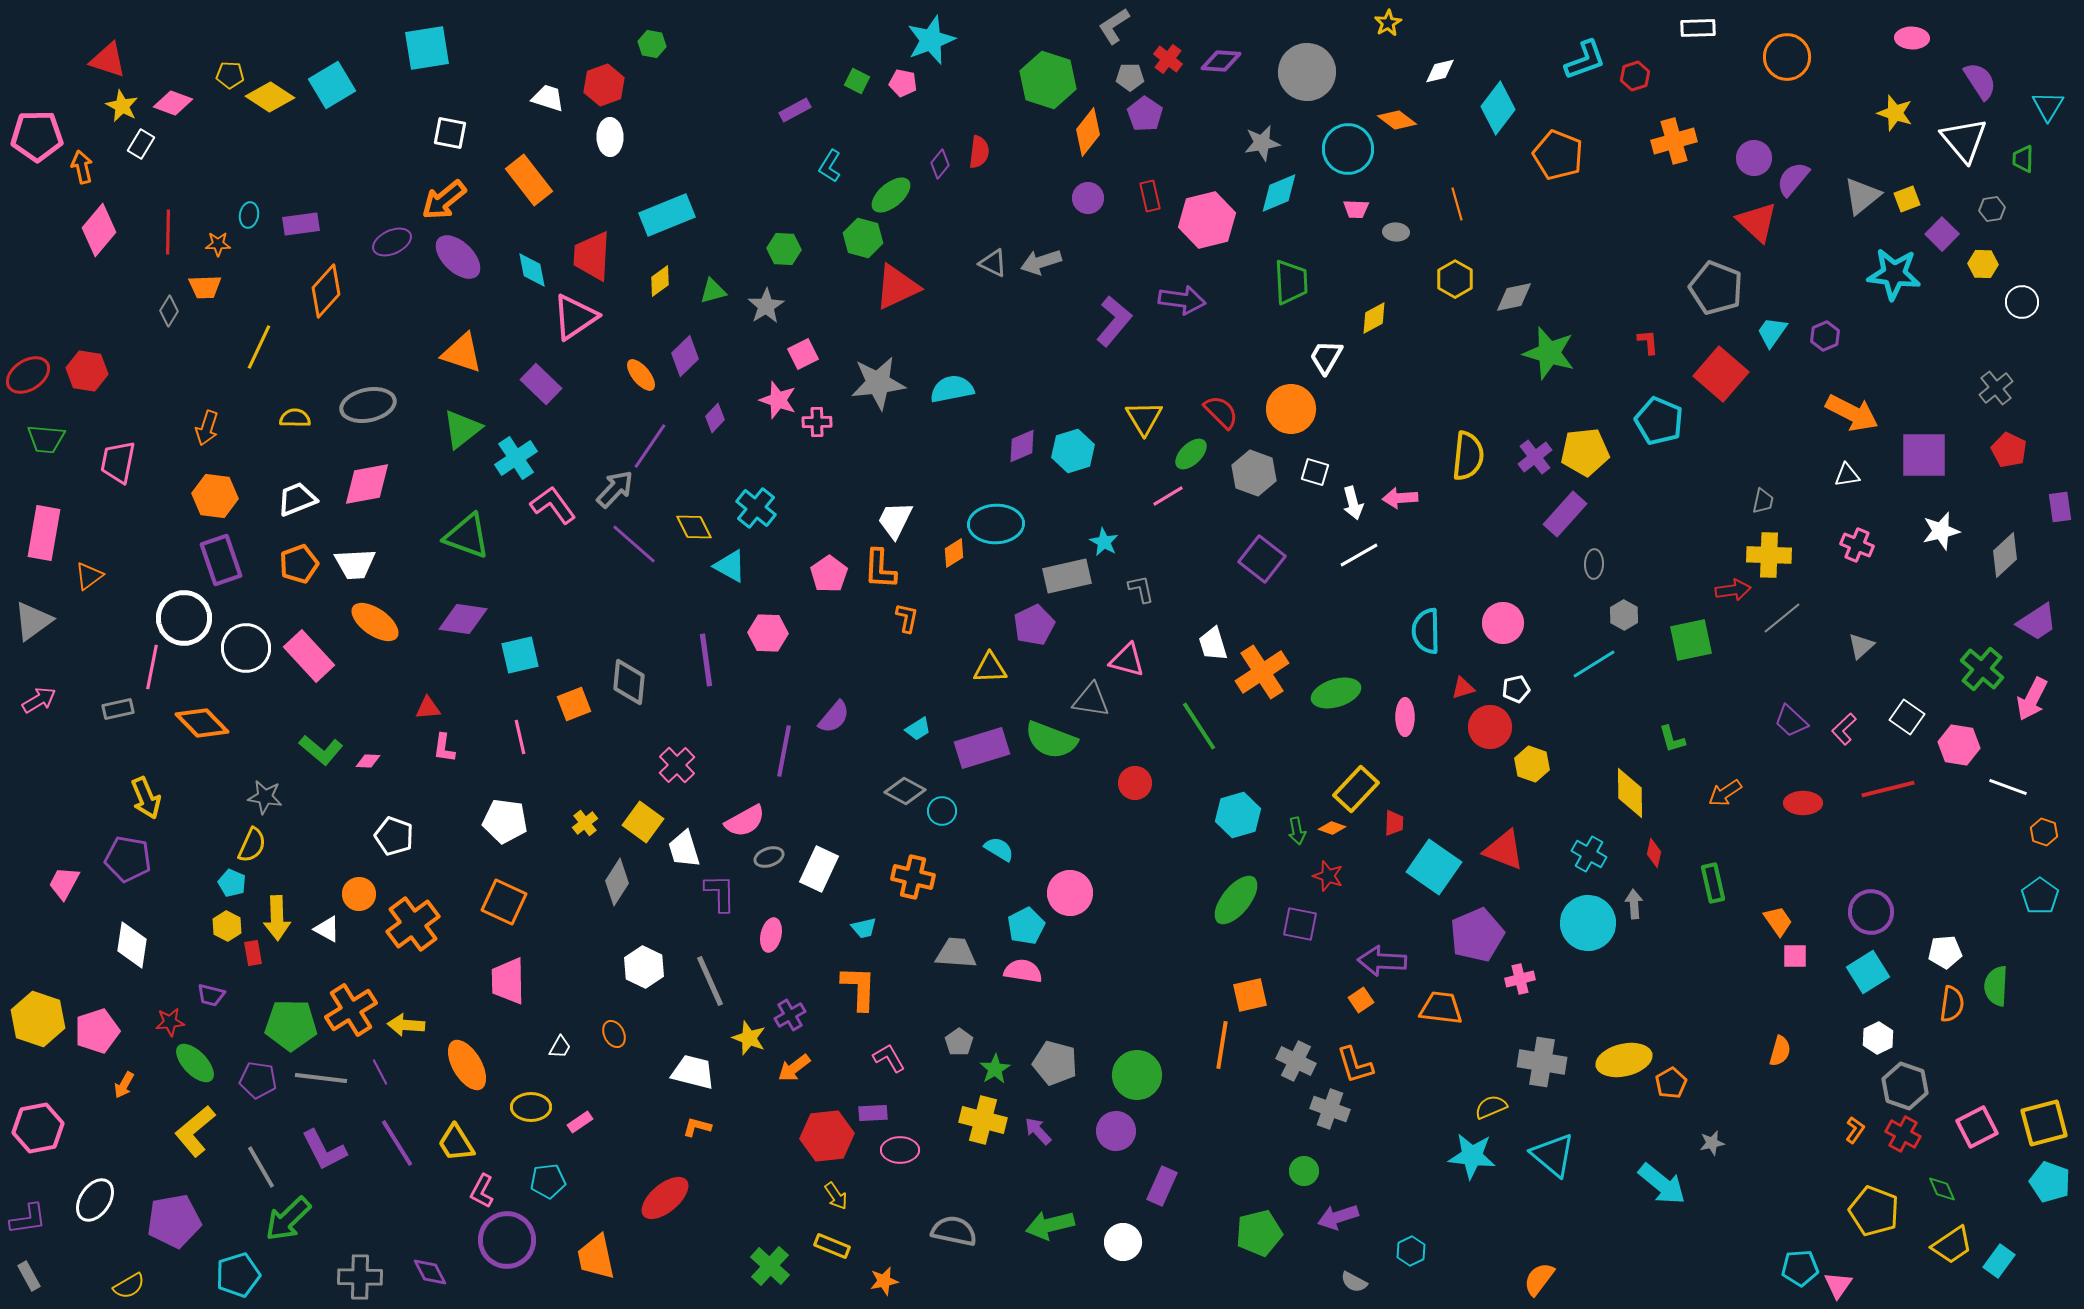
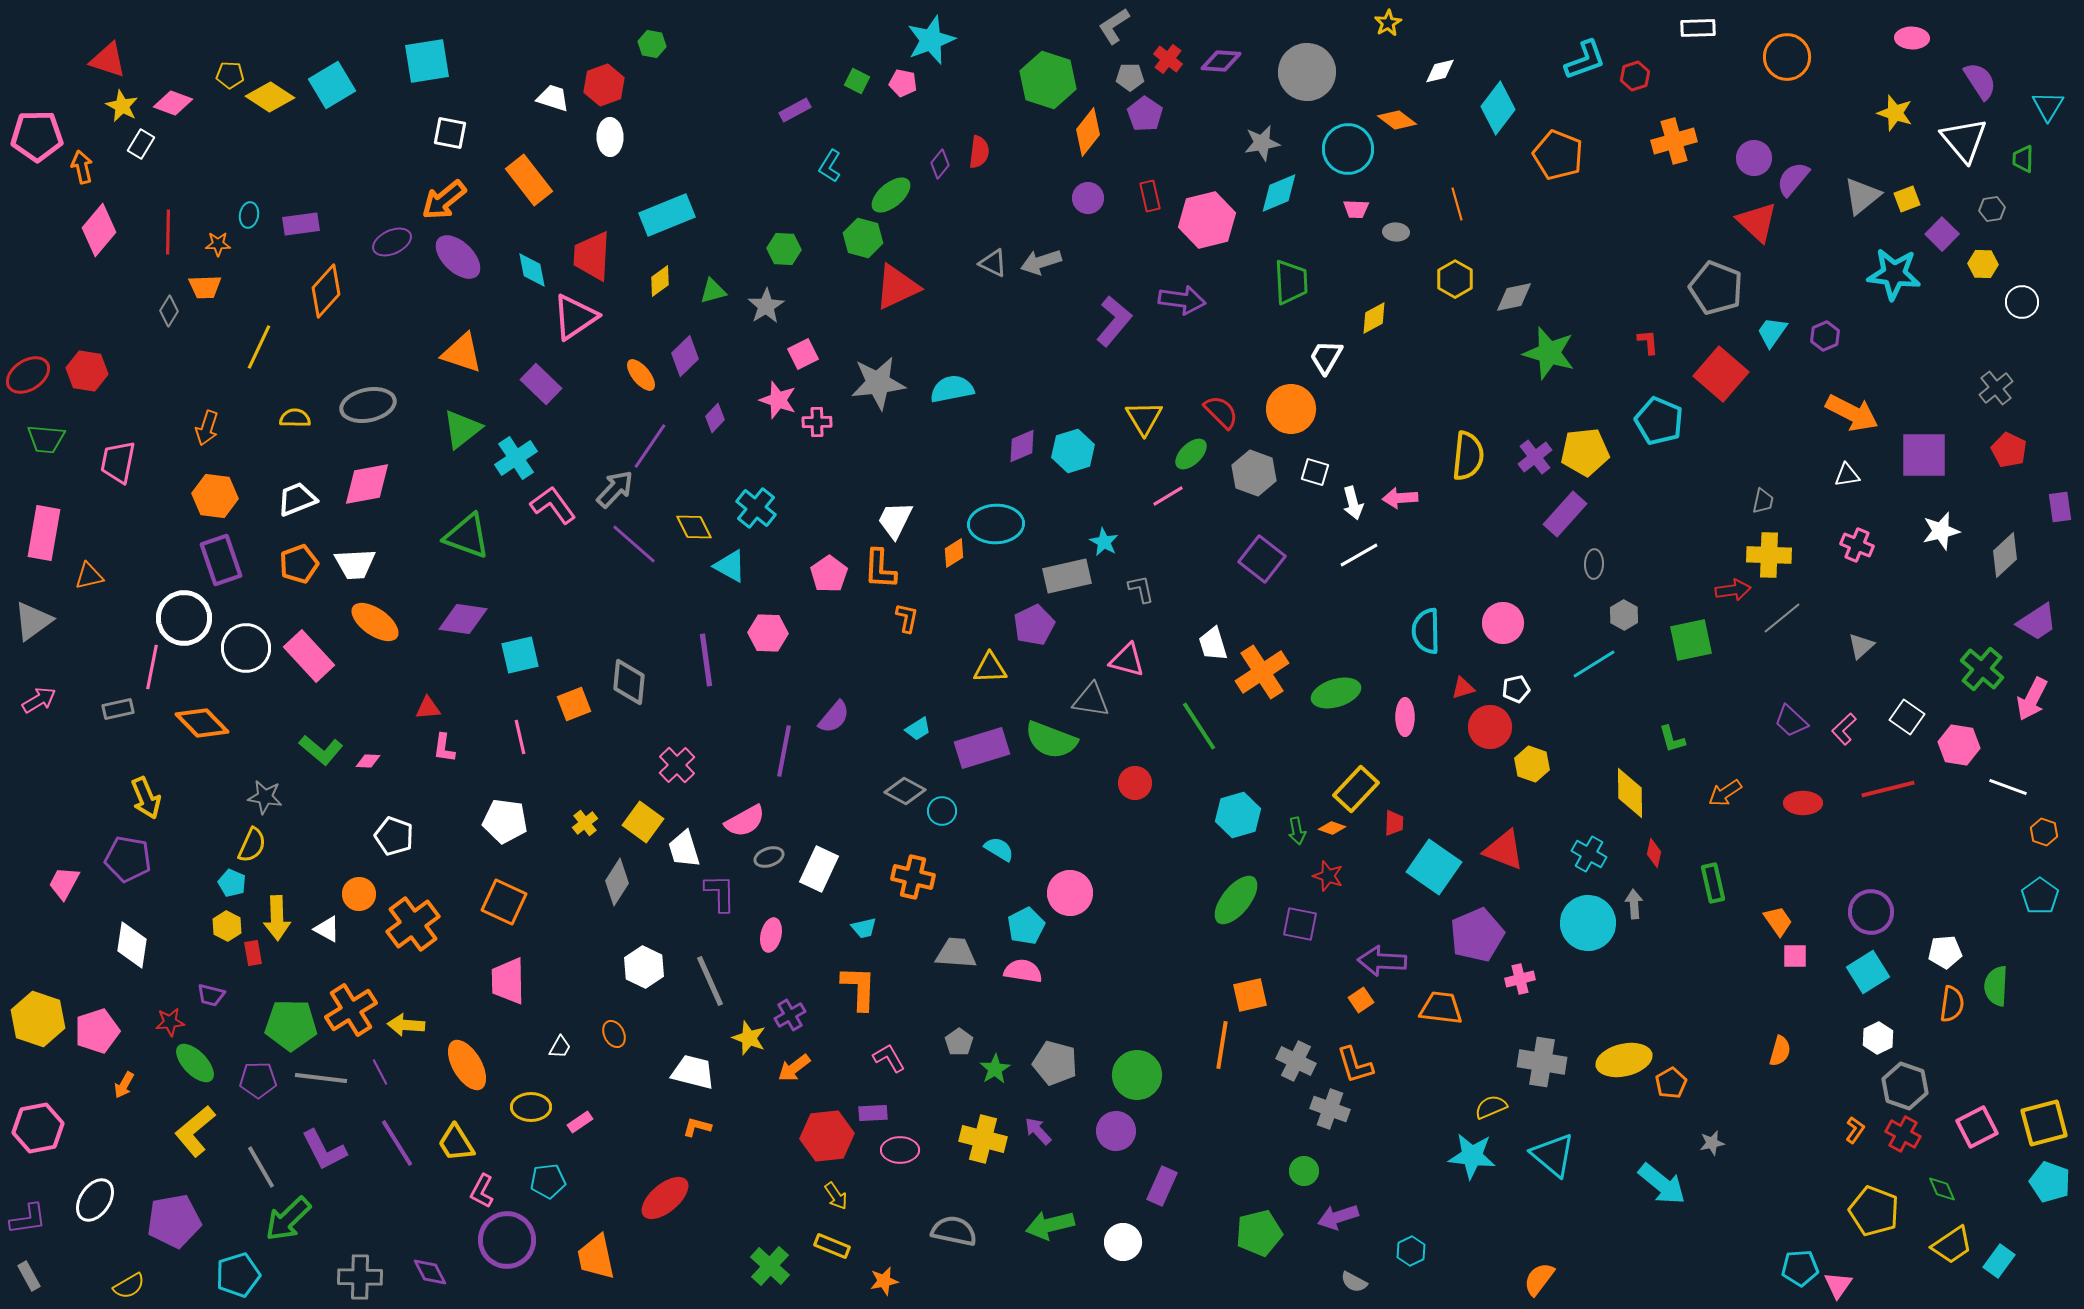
cyan square at (427, 48): moved 13 px down
white trapezoid at (548, 98): moved 5 px right
orange triangle at (89, 576): rotated 24 degrees clockwise
purple pentagon at (258, 1080): rotated 9 degrees counterclockwise
yellow cross at (983, 1120): moved 19 px down
